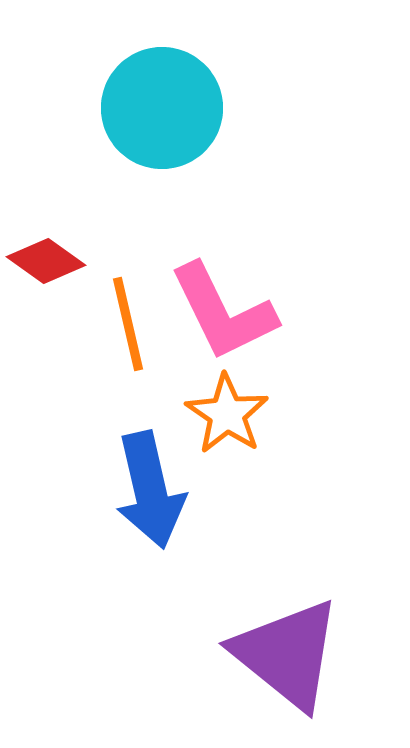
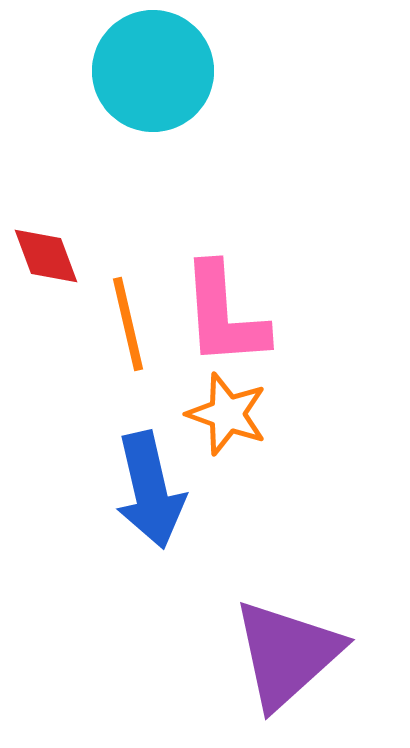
cyan circle: moved 9 px left, 37 px up
red diamond: moved 5 px up; rotated 34 degrees clockwise
pink L-shape: moved 1 px right, 3 px down; rotated 22 degrees clockwise
orange star: rotated 14 degrees counterclockwise
purple triangle: rotated 39 degrees clockwise
